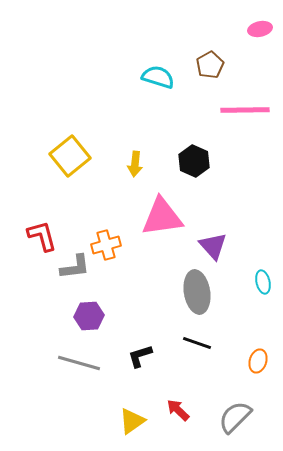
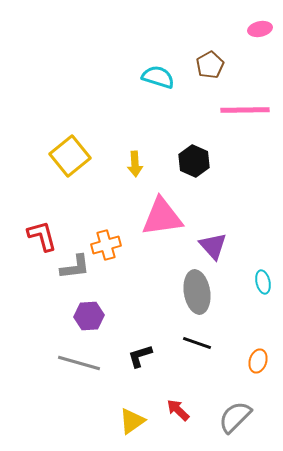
yellow arrow: rotated 10 degrees counterclockwise
